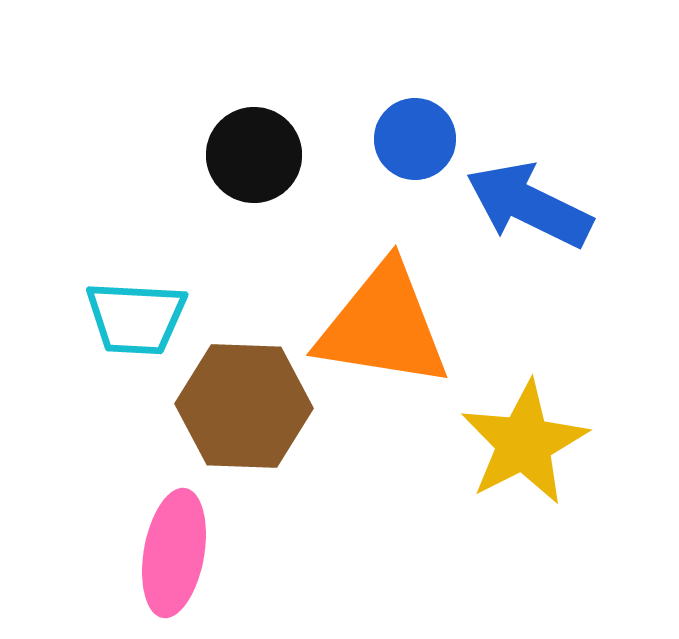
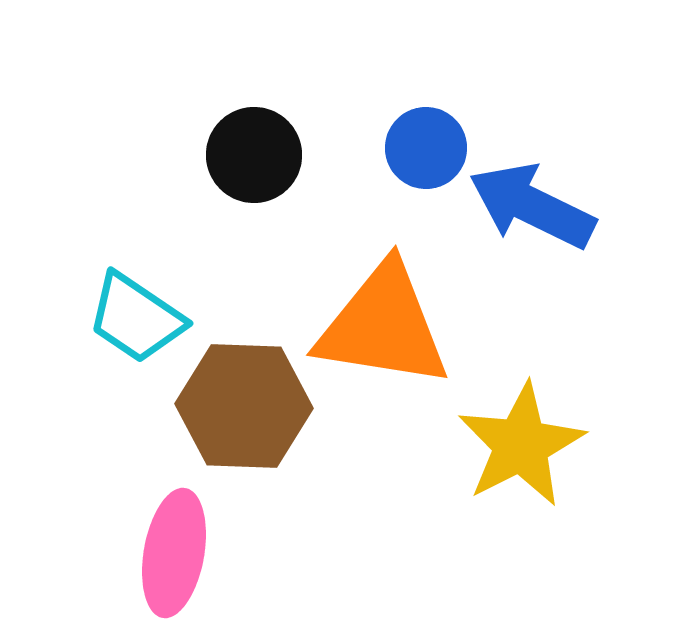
blue circle: moved 11 px right, 9 px down
blue arrow: moved 3 px right, 1 px down
cyan trapezoid: rotated 31 degrees clockwise
yellow star: moved 3 px left, 2 px down
